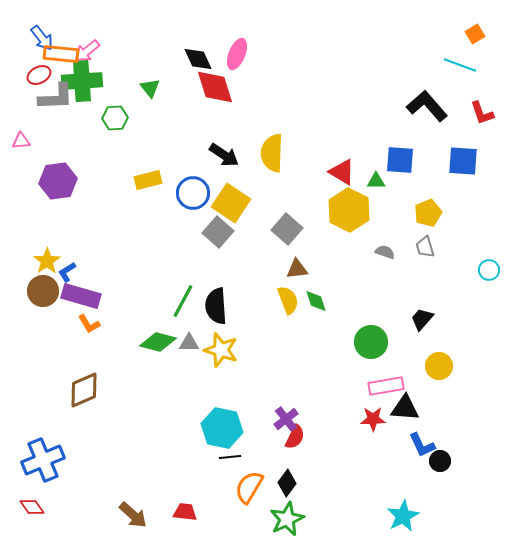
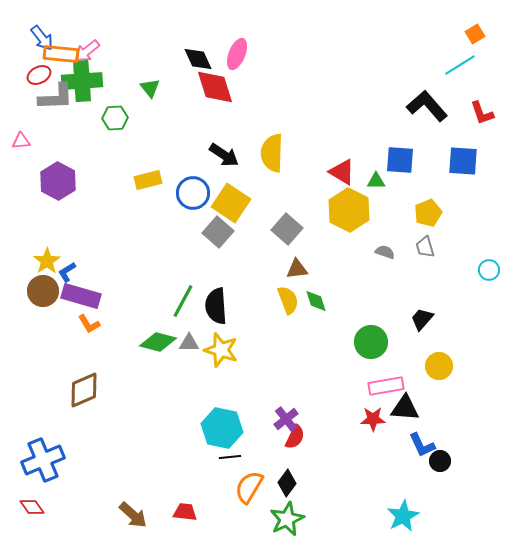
cyan line at (460, 65): rotated 52 degrees counterclockwise
purple hexagon at (58, 181): rotated 24 degrees counterclockwise
